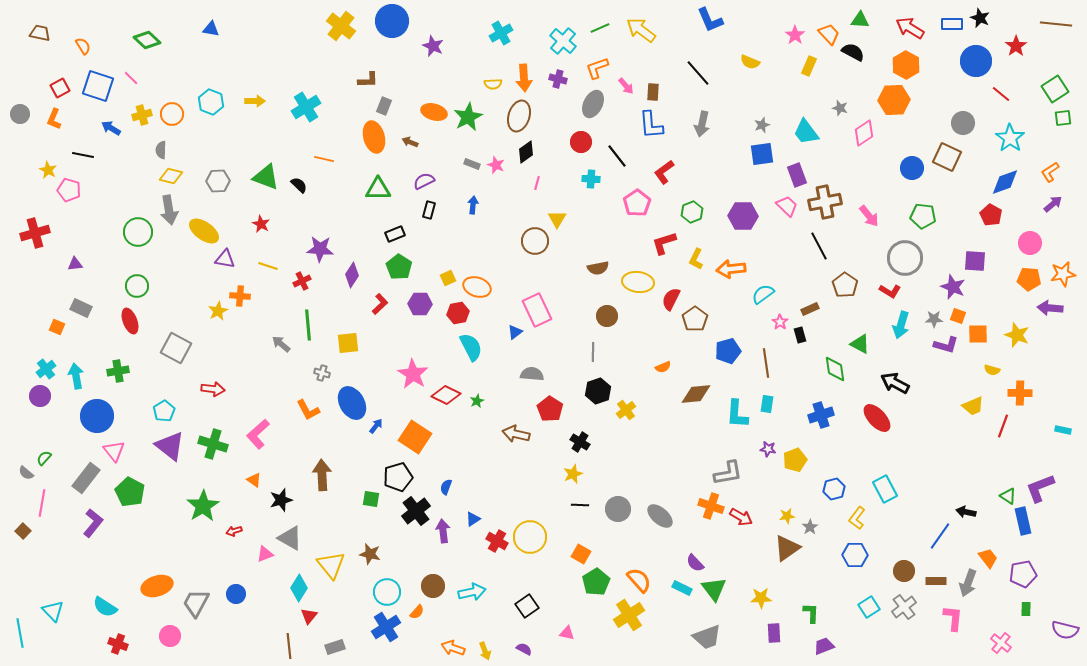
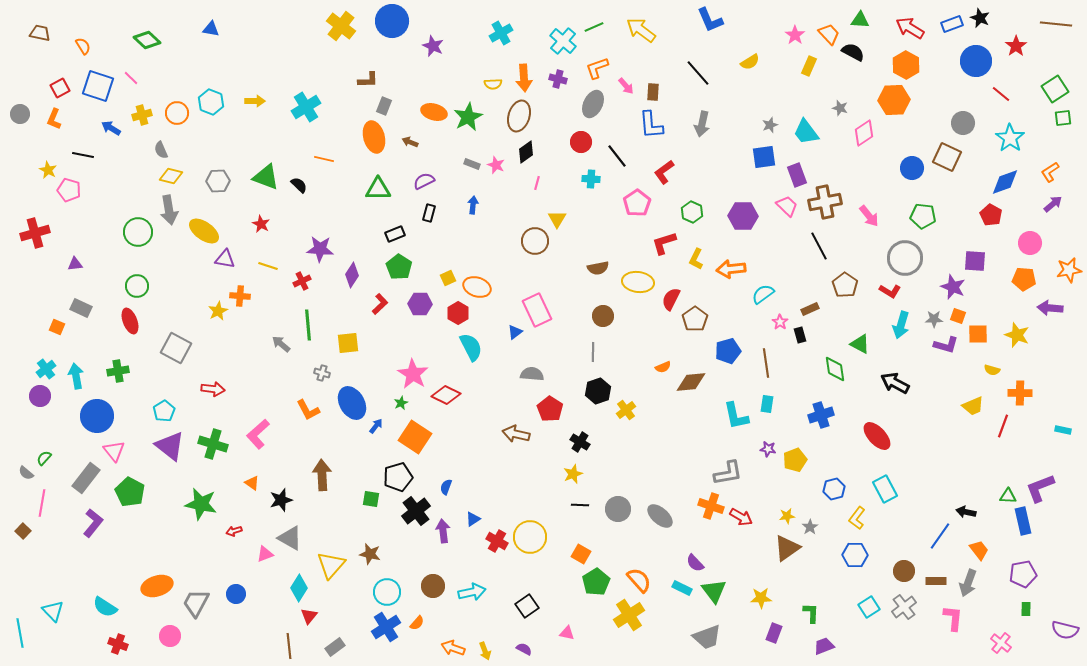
blue rectangle at (952, 24): rotated 20 degrees counterclockwise
green line at (600, 28): moved 6 px left, 1 px up
yellow semicircle at (750, 62): rotated 54 degrees counterclockwise
orange circle at (172, 114): moved 5 px right, 1 px up
gray star at (762, 125): moved 8 px right
gray semicircle at (161, 150): rotated 24 degrees counterclockwise
blue square at (762, 154): moved 2 px right, 3 px down
black rectangle at (429, 210): moved 3 px down
green hexagon at (692, 212): rotated 15 degrees counterclockwise
orange star at (1063, 274): moved 6 px right, 4 px up
orange pentagon at (1029, 279): moved 5 px left
red hexagon at (458, 313): rotated 20 degrees counterclockwise
brown circle at (607, 316): moved 4 px left
brown diamond at (696, 394): moved 5 px left, 12 px up
green star at (477, 401): moved 76 px left, 2 px down
cyan L-shape at (737, 414): moved 1 px left, 2 px down; rotated 16 degrees counterclockwise
red ellipse at (877, 418): moved 18 px down
orange triangle at (254, 480): moved 2 px left, 3 px down
green triangle at (1008, 496): rotated 30 degrees counterclockwise
green star at (203, 506): moved 2 px left, 2 px up; rotated 28 degrees counterclockwise
orange trapezoid at (988, 558): moved 9 px left, 8 px up
yellow triangle at (331, 565): rotated 20 degrees clockwise
green triangle at (714, 589): moved 2 px down
orange semicircle at (417, 612): moved 11 px down
purple rectangle at (774, 633): rotated 24 degrees clockwise
gray rectangle at (335, 647): rotated 18 degrees counterclockwise
